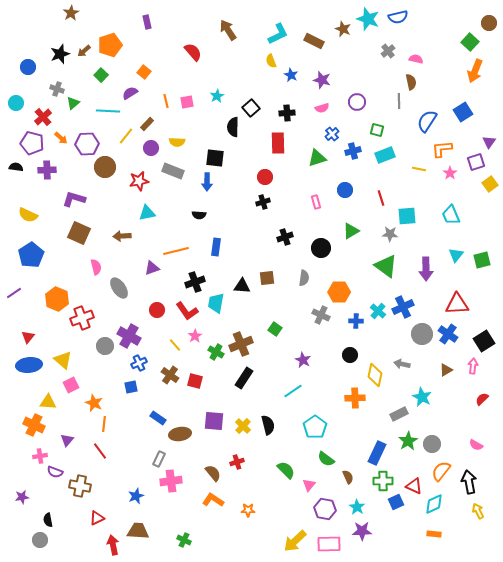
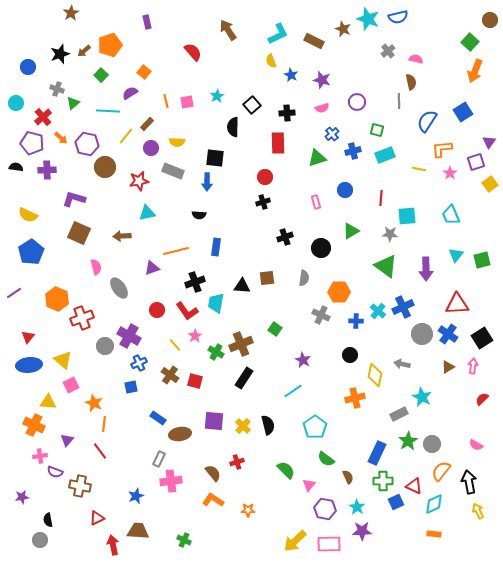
brown circle at (489, 23): moved 1 px right, 3 px up
black square at (251, 108): moved 1 px right, 3 px up
purple hexagon at (87, 144): rotated 15 degrees clockwise
red line at (381, 198): rotated 21 degrees clockwise
blue pentagon at (31, 255): moved 3 px up
black square at (484, 341): moved 2 px left, 3 px up
brown triangle at (446, 370): moved 2 px right, 3 px up
orange cross at (355, 398): rotated 12 degrees counterclockwise
